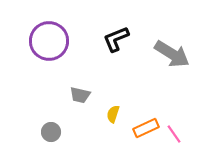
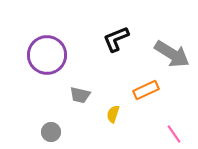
purple circle: moved 2 px left, 14 px down
orange rectangle: moved 38 px up
